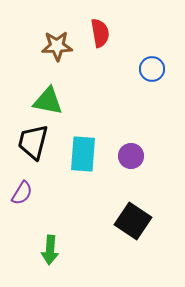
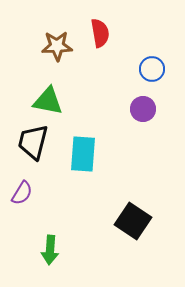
purple circle: moved 12 px right, 47 px up
